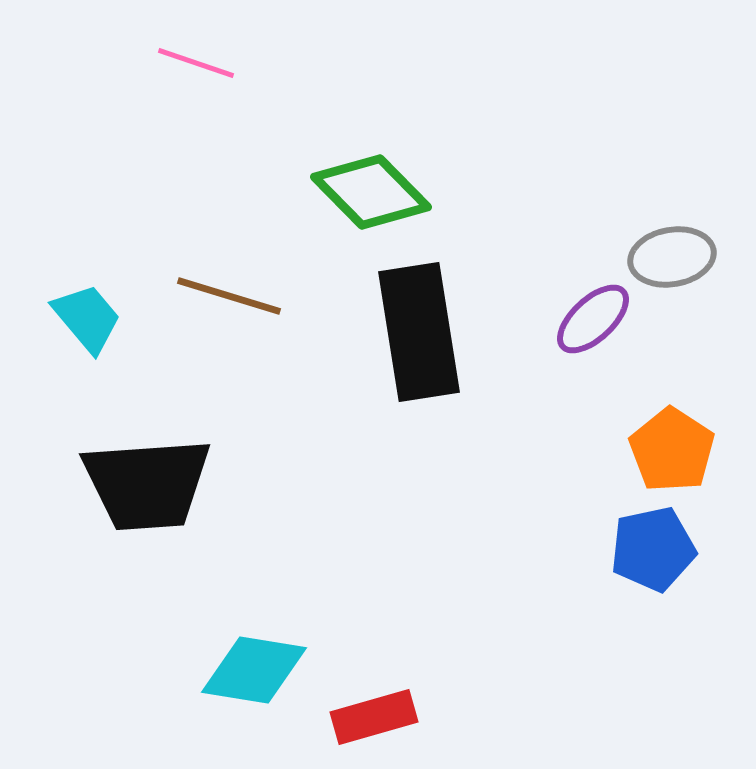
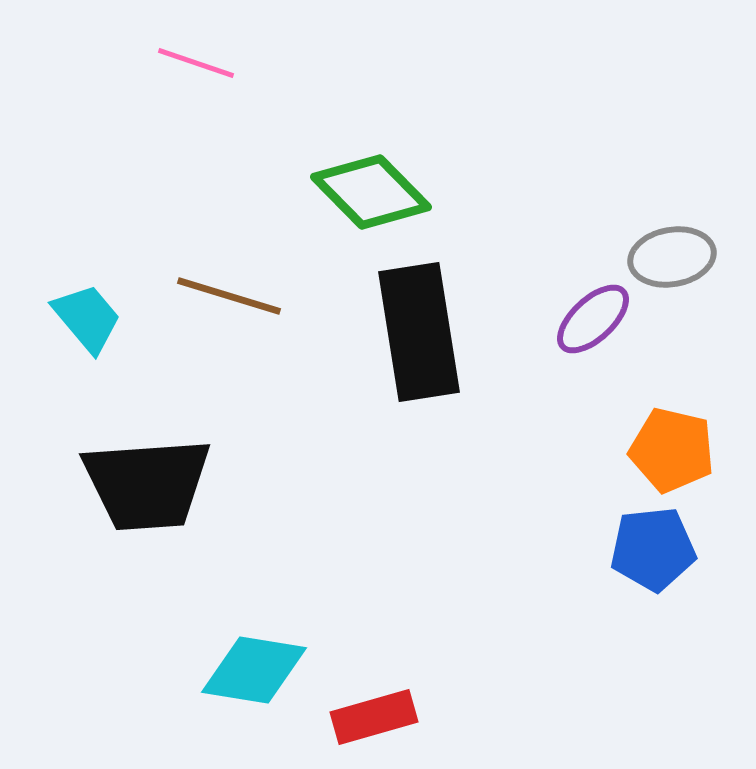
orange pentagon: rotated 20 degrees counterclockwise
blue pentagon: rotated 6 degrees clockwise
